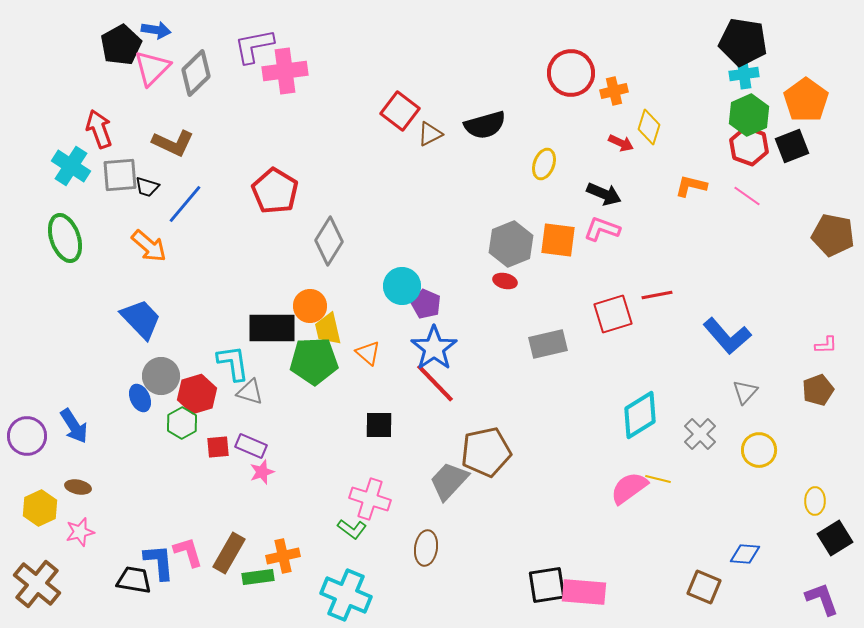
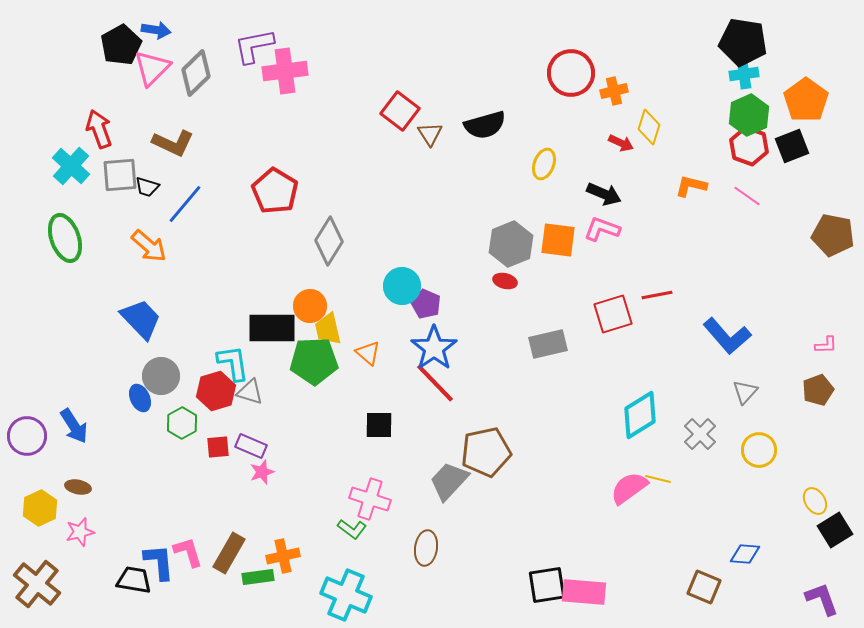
brown triangle at (430, 134): rotated 36 degrees counterclockwise
cyan cross at (71, 166): rotated 9 degrees clockwise
red hexagon at (197, 394): moved 19 px right, 3 px up
yellow ellipse at (815, 501): rotated 32 degrees counterclockwise
black square at (835, 538): moved 8 px up
